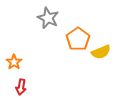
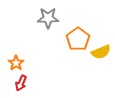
gray star: rotated 25 degrees counterclockwise
orange star: moved 2 px right, 1 px down
red arrow: moved 4 px up; rotated 14 degrees clockwise
